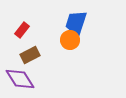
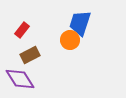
blue trapezoid: moved 4 px right
